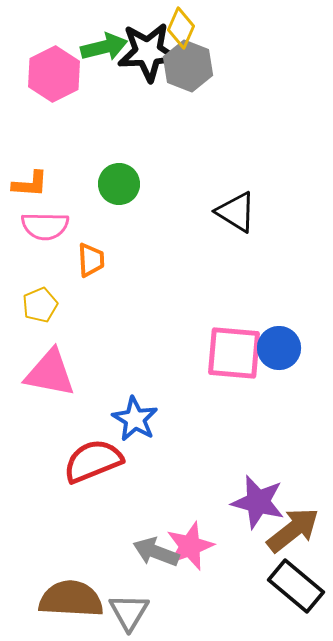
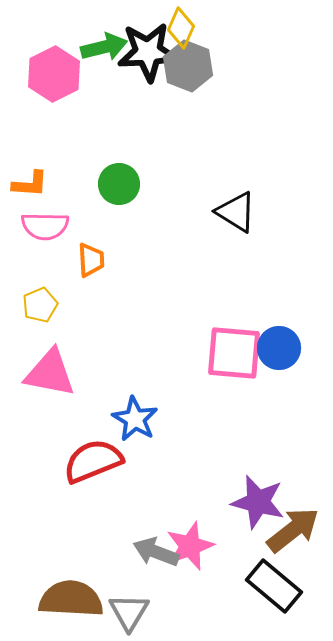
black rectangle: moved 22 px left
